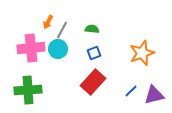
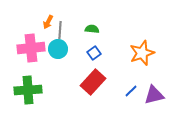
gray line: moved 2 px left; rotated 24 degrees counterclockwise
blue square: rotated 16 degrees counterclockwise
